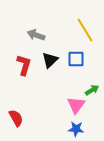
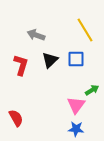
red L-shape: moved 3 px left
